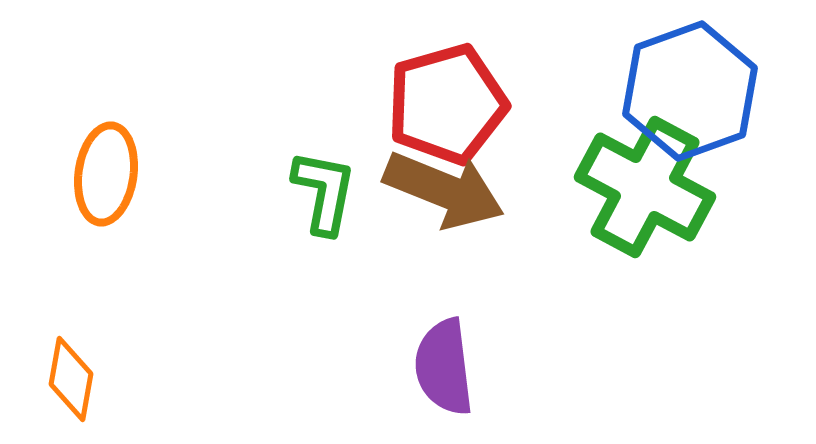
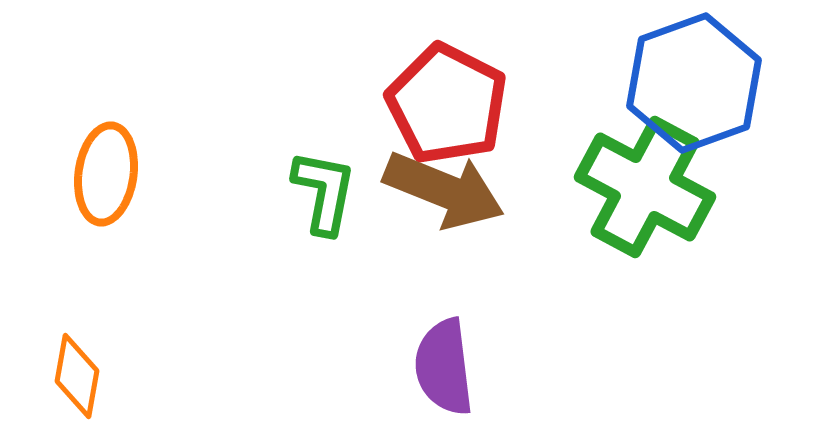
blue hexagon: moved 4 px right, 8 px up
red pentagon: rotated 29 degrees counterclockwise
orange diamond: moved 6 px right, 3 px up
